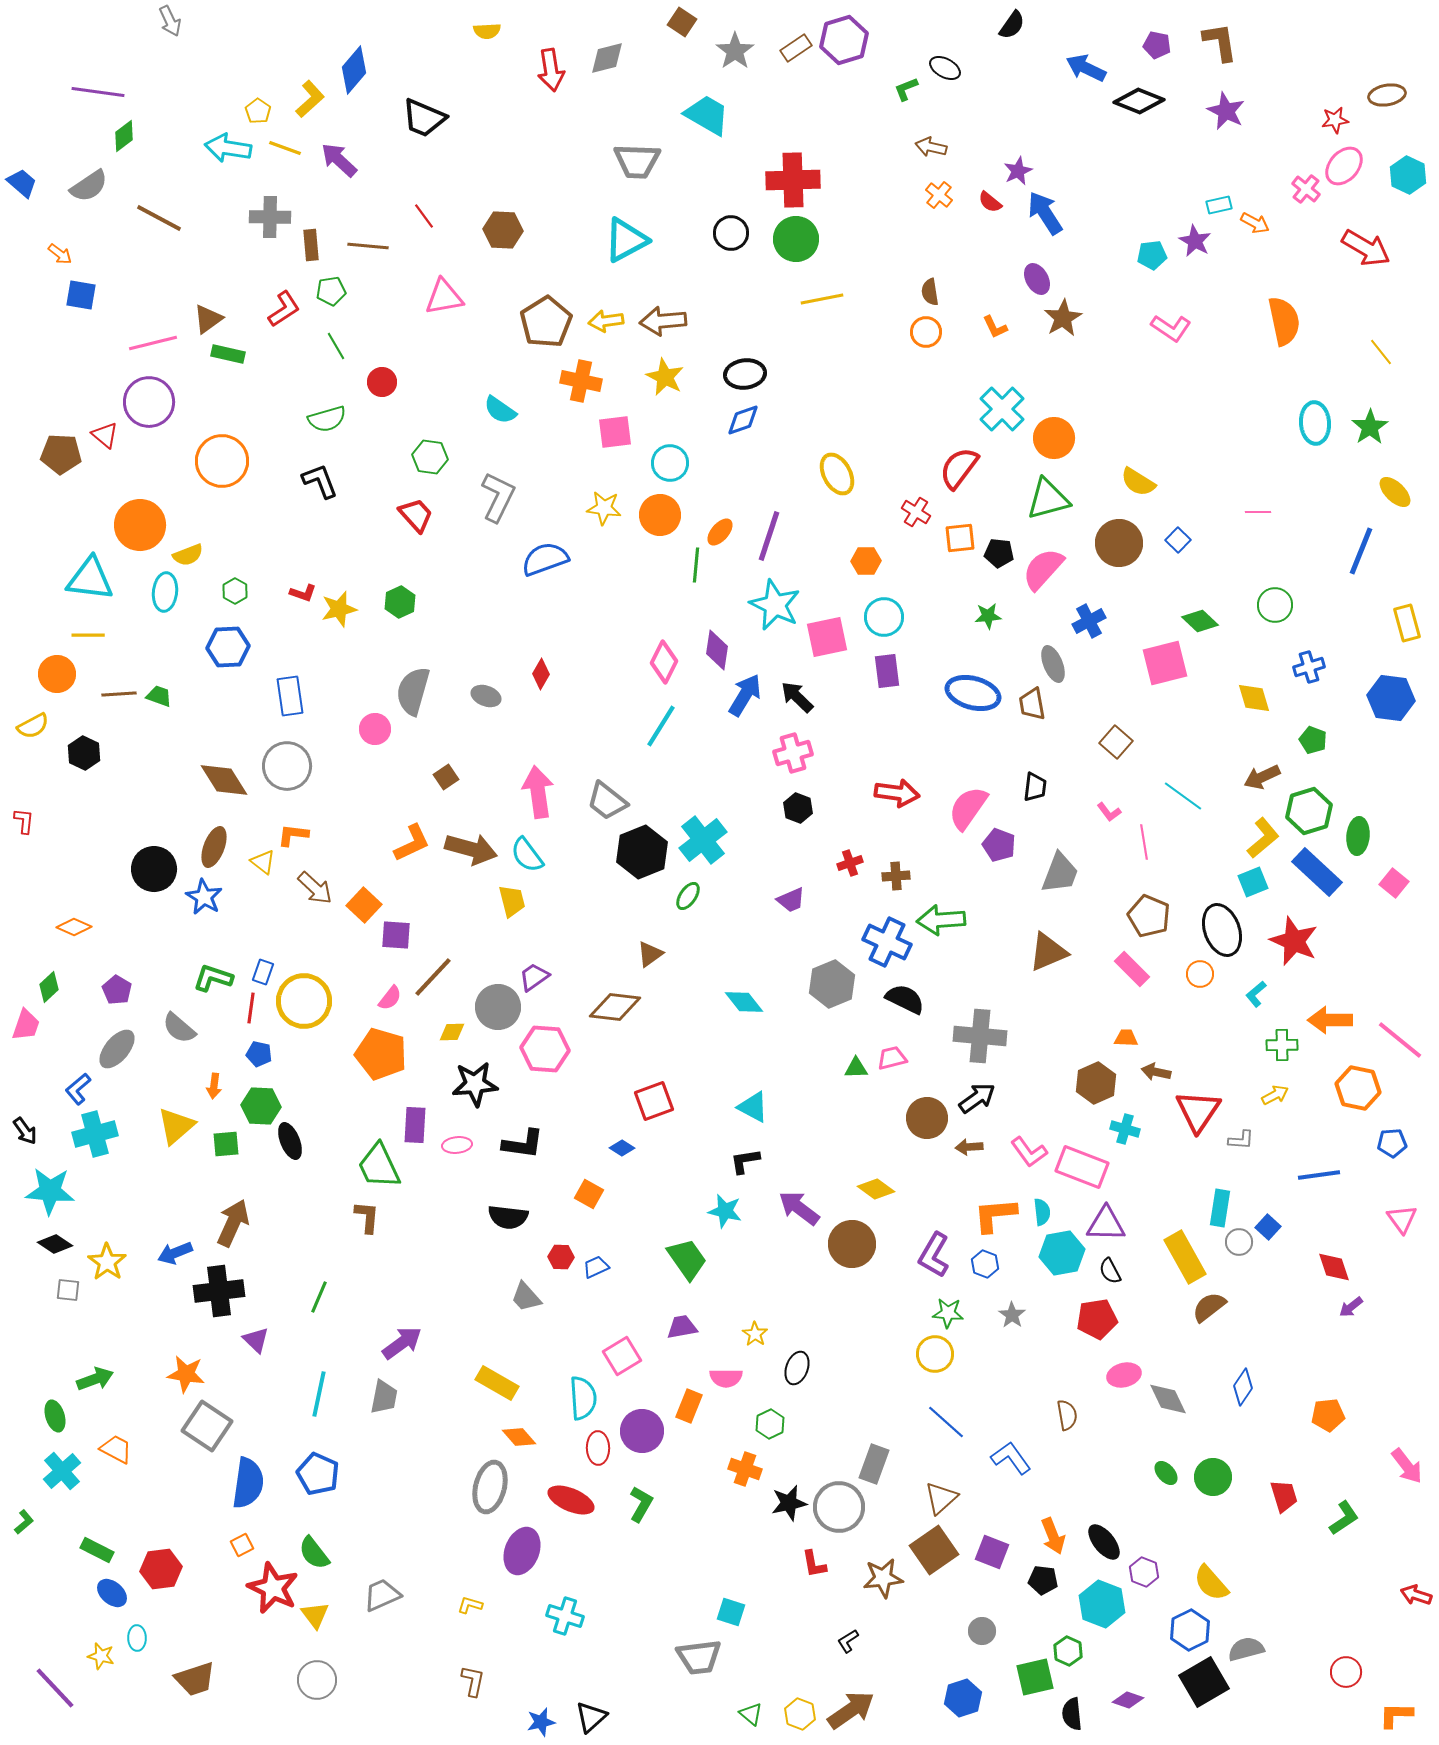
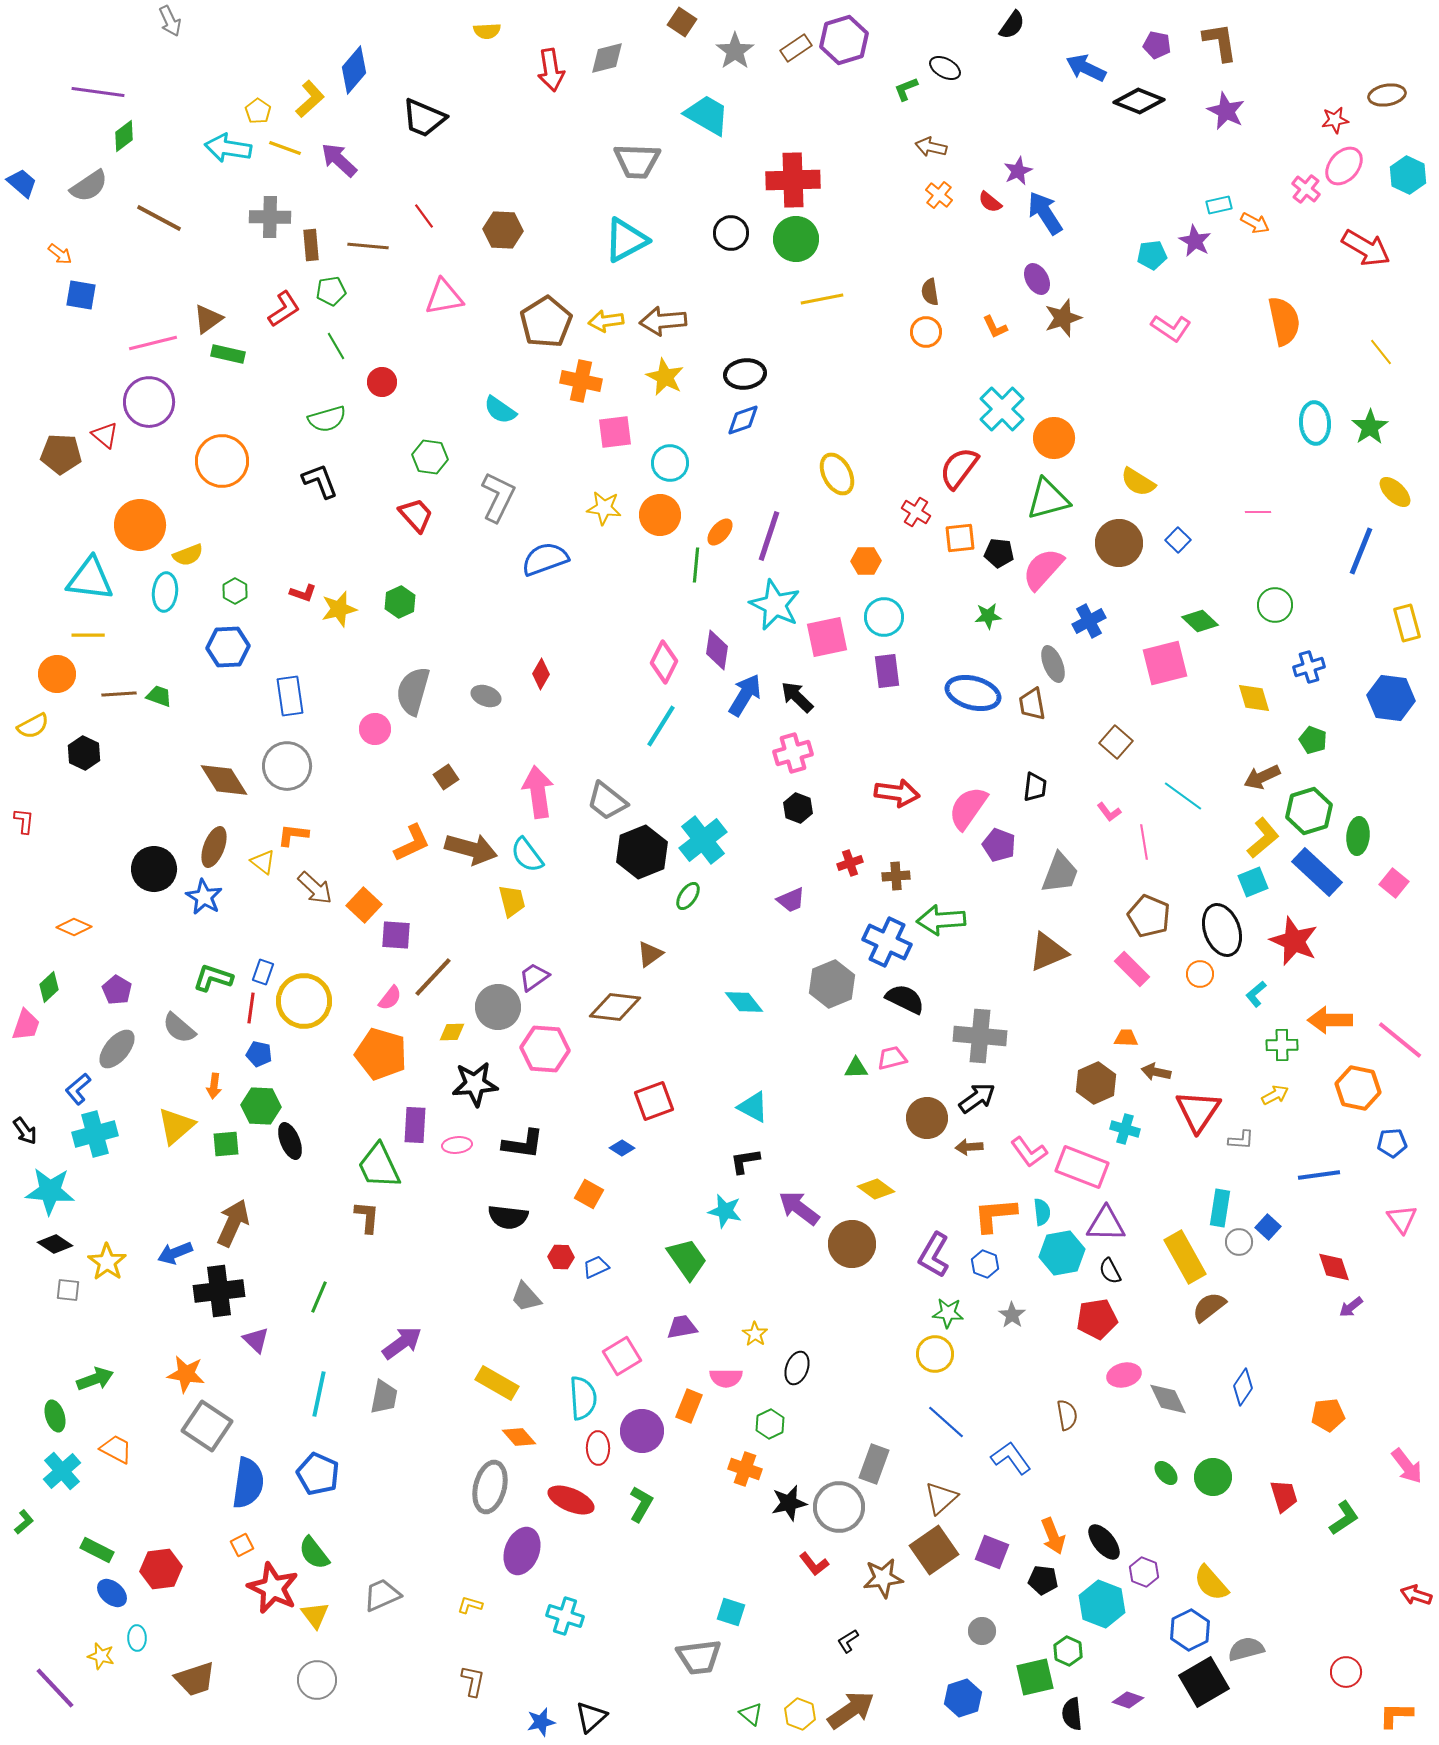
brown star at (1063, 318): rotated 12 degrees clockwise
red L-shape at (814, 1564): rotated 28 degrees counterclockwise
